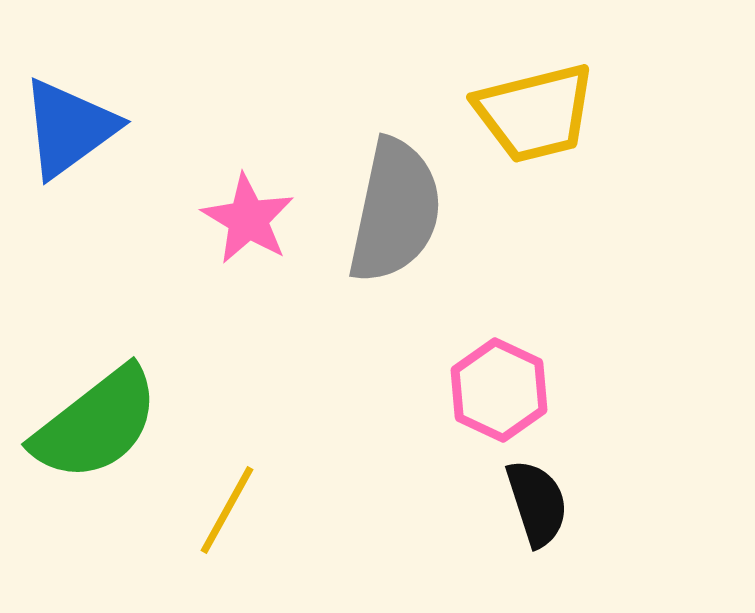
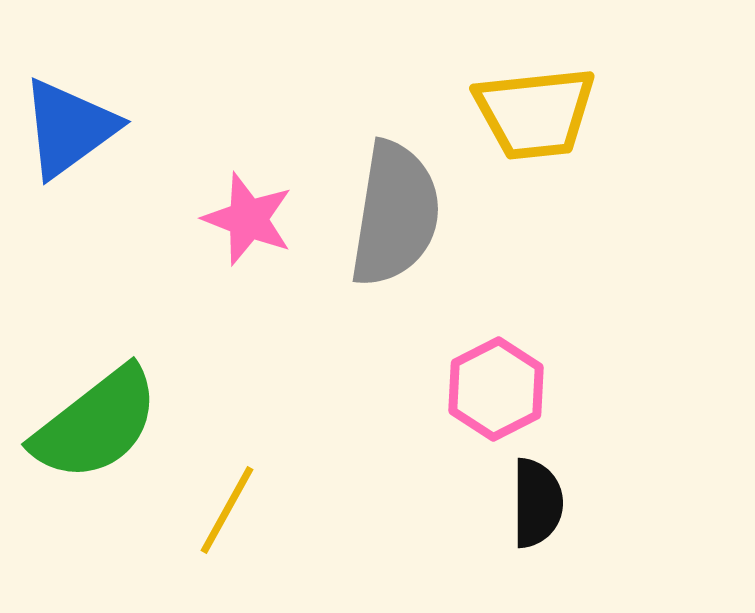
yellow trapezoid: rotated 8 degrees clockwise
gray semicircle: moved 3 px down; rotated 3 degrees counterclockwise
pink star: rotated 10 degrees counterclockwise
pink hexagon: moved 3 px left, 1 px up; rotated 8 degrees clockwise
black semicircle: rotated 18 degrees clockwise
